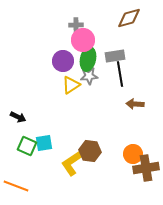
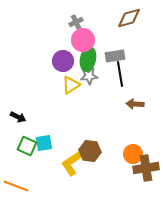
gray cross: moved 3 px up; rotated 24 degrees counterclockwise
